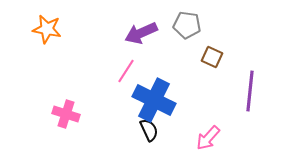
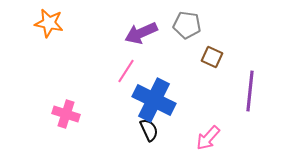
orange star: moved 2 px right, 6 px up
